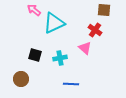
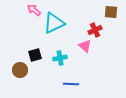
brown square: moved 7 px right, 2 px down
red cross: rotated 32 degrees clockwise
pink triangle: moved 2 px up
black square: rotated 32 degrees counterclockwise
brown circle: moved 1 px left, 9 px up
